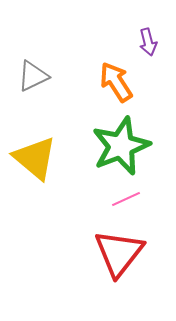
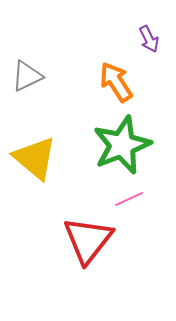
purple arrow: moved 1 px right, 3 px up; rotated 12 degrees counterclockwise
gray triangle: moved 6 px left
green star: moved 1 px right, 1 px up
pink line: moved 3 px right
red triangle: moved 31 px left, 13 px up
